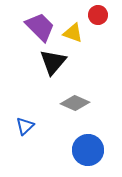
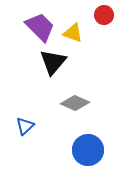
red circle: moved 6 px right
